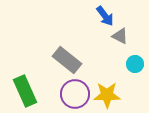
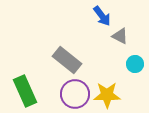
blue arrow: moved 3 px left
